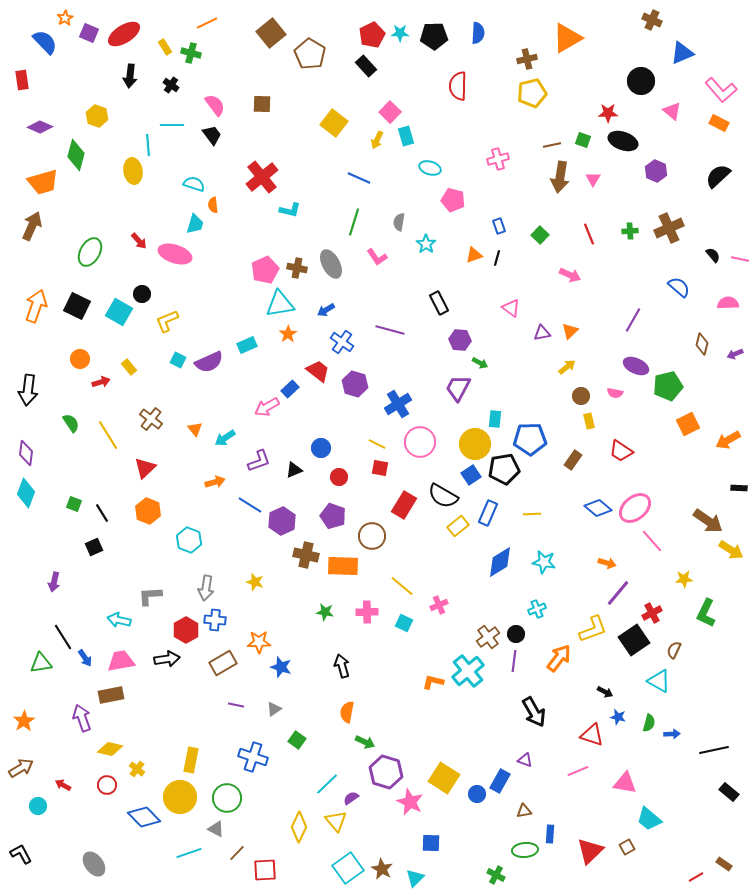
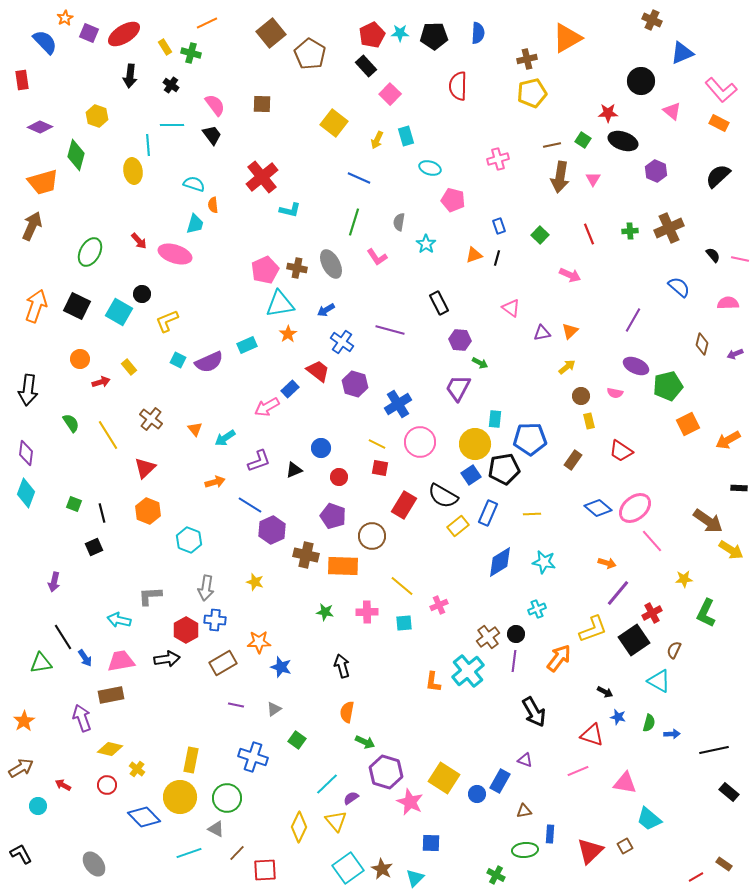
pink square at (390, 112): moved 18 px up
green square at (583, 140): rotated 14 degrees clockwise
black line at (102, 513): rotated 18 degrees clockwise
purple hexagon at (282, 521): moved 10 px left, 9 px down
cyan square at (404, 623): rotated 30 degrees counterclockwise
orange L-shape at (433, 682): rotated 95 degrees counterclockwise
brown square at (627, 847): moved 2 px left, 1 px up
